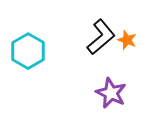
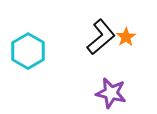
orange star: moved 1 px left, 3 px up; rotated 18 degrees clockwise
purple star: rotated 12 degrees counterclockwise
